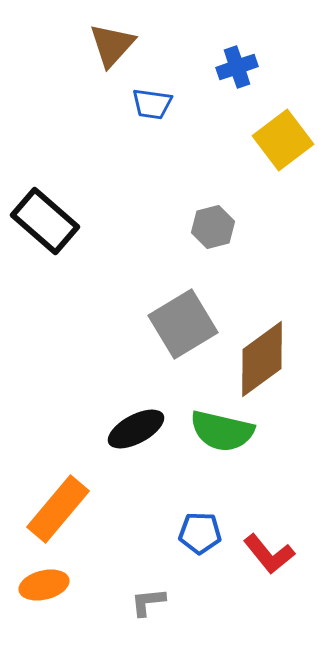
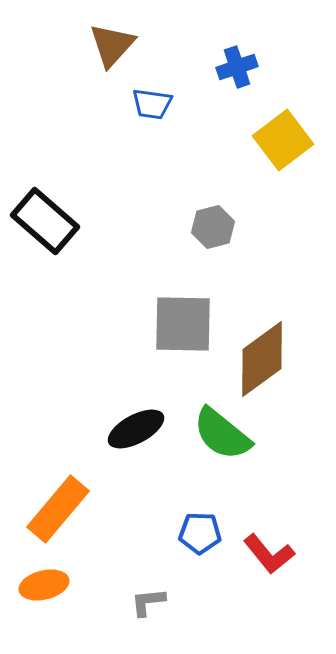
gray square: rotated 32 degrees clockwise
green semicircle: moved 3 px down; rotated 26 degrees clockwise
